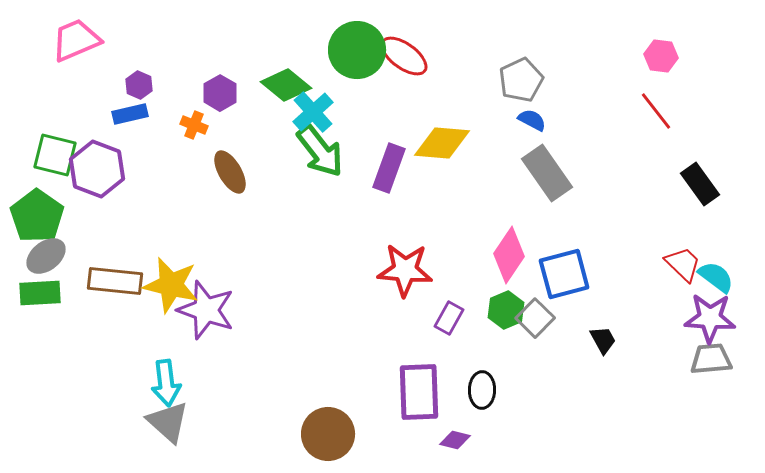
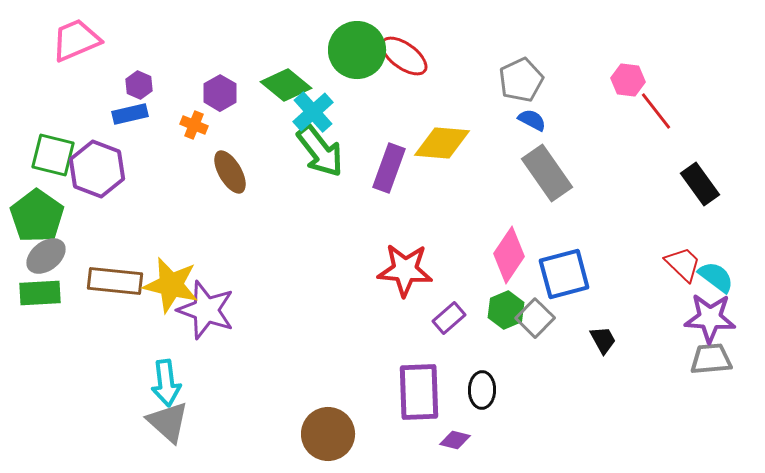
pink hexagon at (661, 56): moved 33 px left, 24 px down
green square at (55, 155): moved 2 px left
purple rectangle at (449, 318): rotated 20 degrees clockwise
